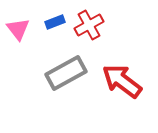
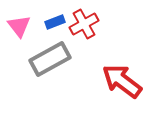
red cross: moved 5 px left, 1 px up
pink triangle: moved 1 px right, 3 px up
gray rectangle: moved 16 px left, 14 px up
